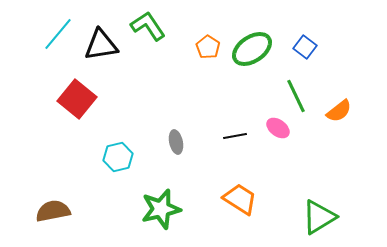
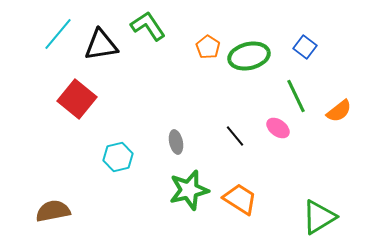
green ellipse: moved 3 px left, 7 px down; rotated 21 degrees clockwise
black line: rotated 60 degrees clockwise
green star: moved 28 px right, 19 px up
